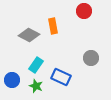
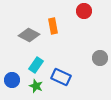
gray circle: moved 9 px right
